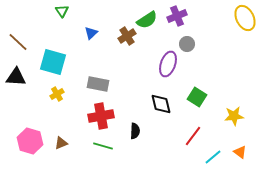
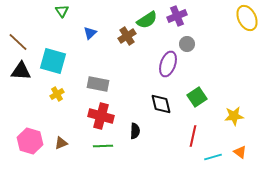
yellow ellipse: moved 2 px right
blue triangle: moved 1 px left
cyan square: moved 1 px up
black triangle: moved 5 px right, 6 px up
green square: rotated 24 degrees clockwise
red cross: rotated 25 degrees clockwise
red line: rotated 25 degrees counterclockwise
green line: rotated 18 degrees counterclockwise
cyan line: rotated 24 degrees clockwise
